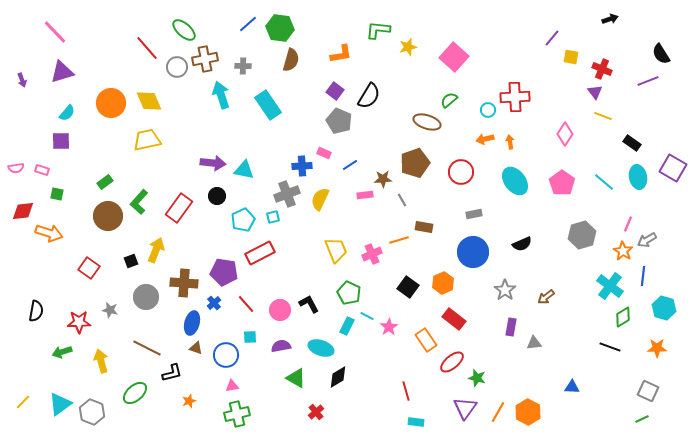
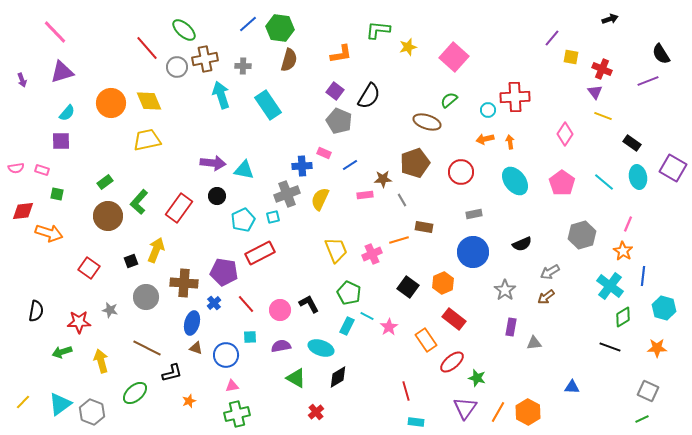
brown semicircle at (291, 60): moved 2 px left
gray arrow at (647, 240): moved 97 px left, 32 px down
